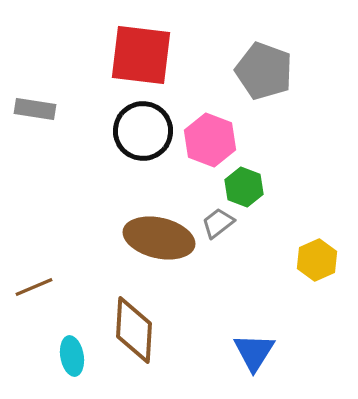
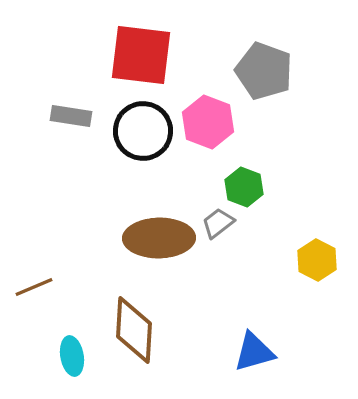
gray rectangle: moved 36 px right, 7 px down
pink hexagon: moved 2 px left, 18 px up
brown ellipse: rotated 14 degrees counterclockwise
yellow hexagon: rotated 9 degrees counterclockwise
blue triangle: rotated 42 degrees clockwise
